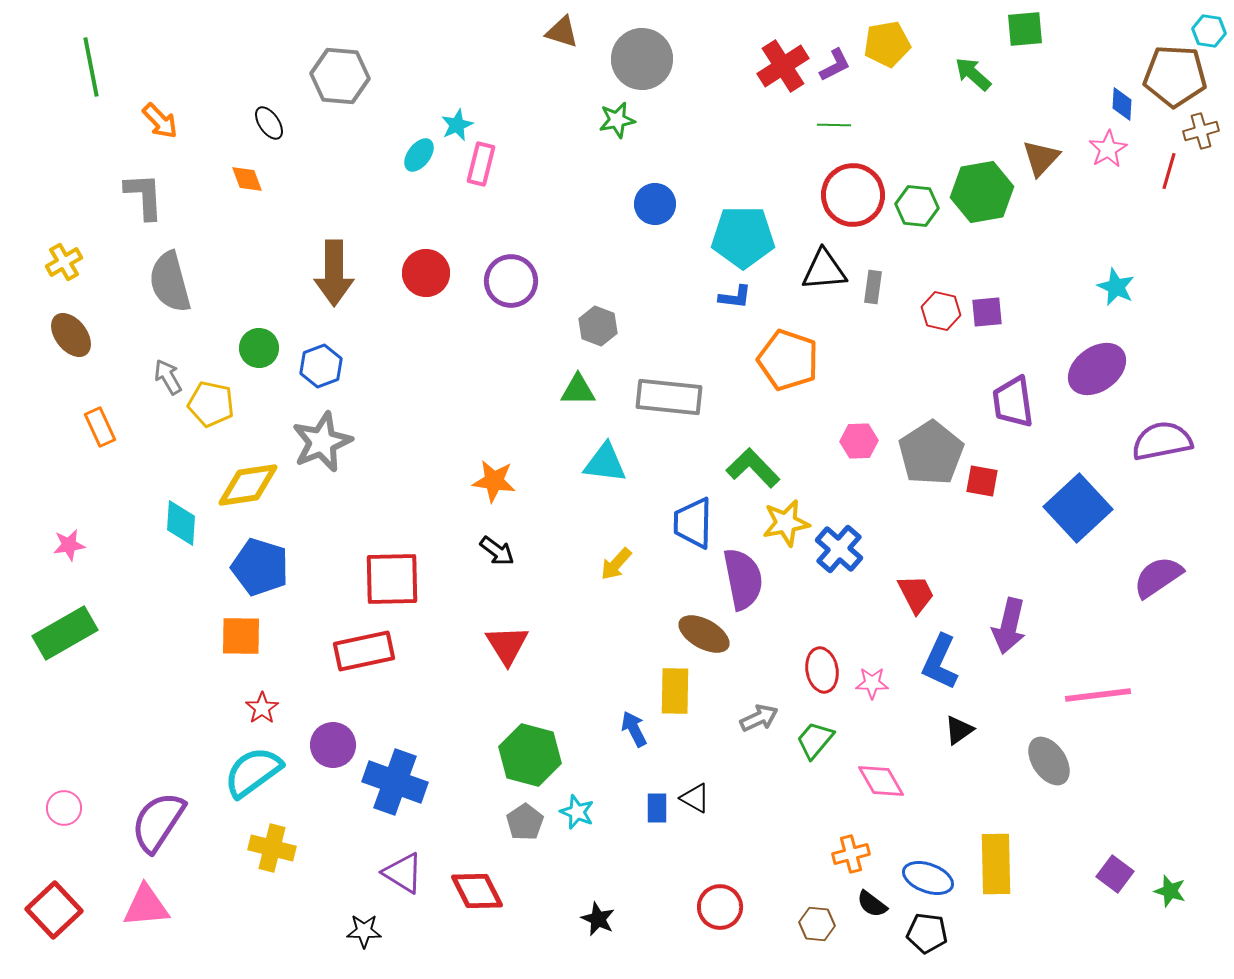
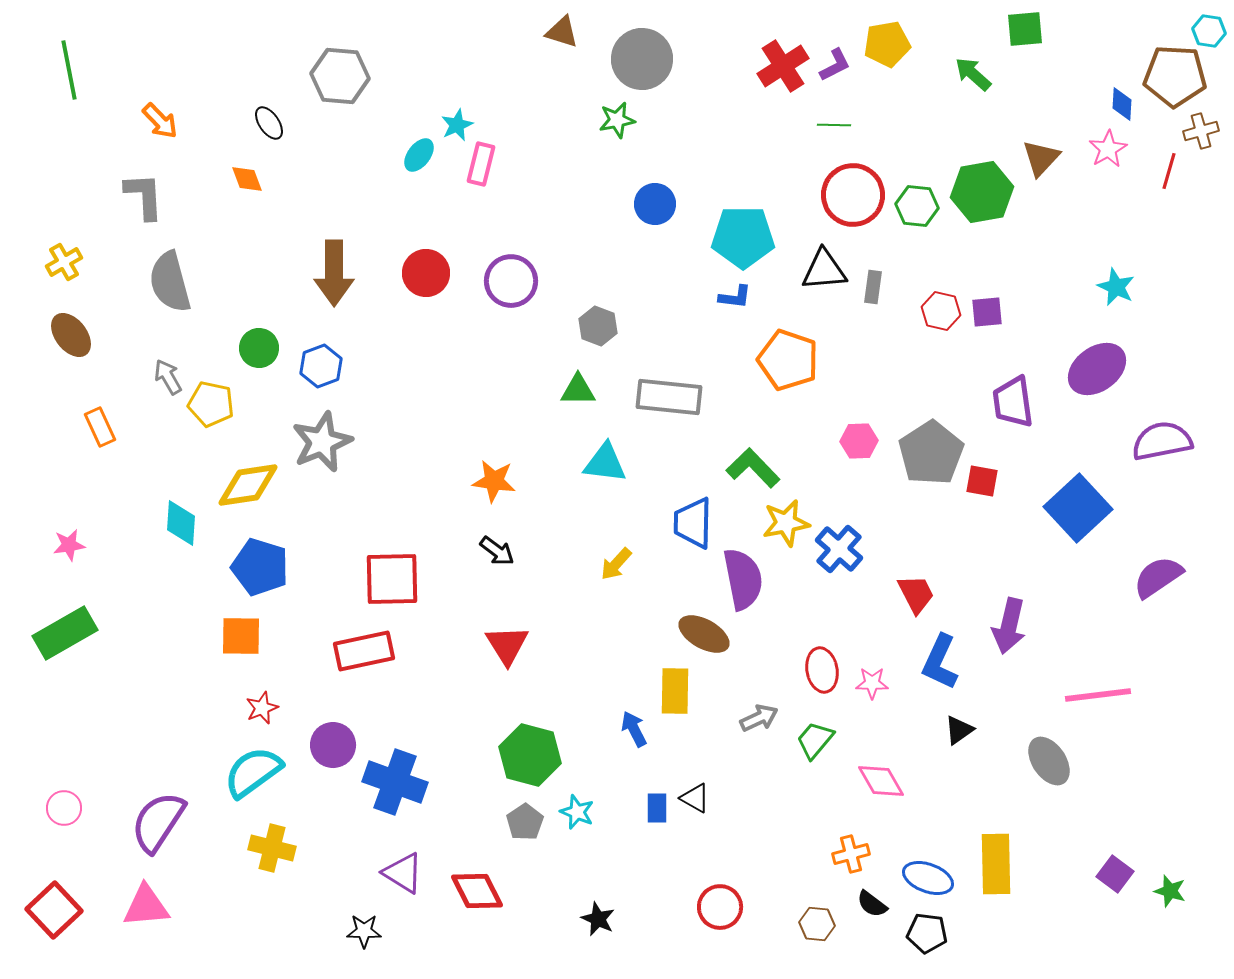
green line at (91, 67): moved 22 px left, 3 px down
red star at (262, 708): rotated 12 degrees clockwise
